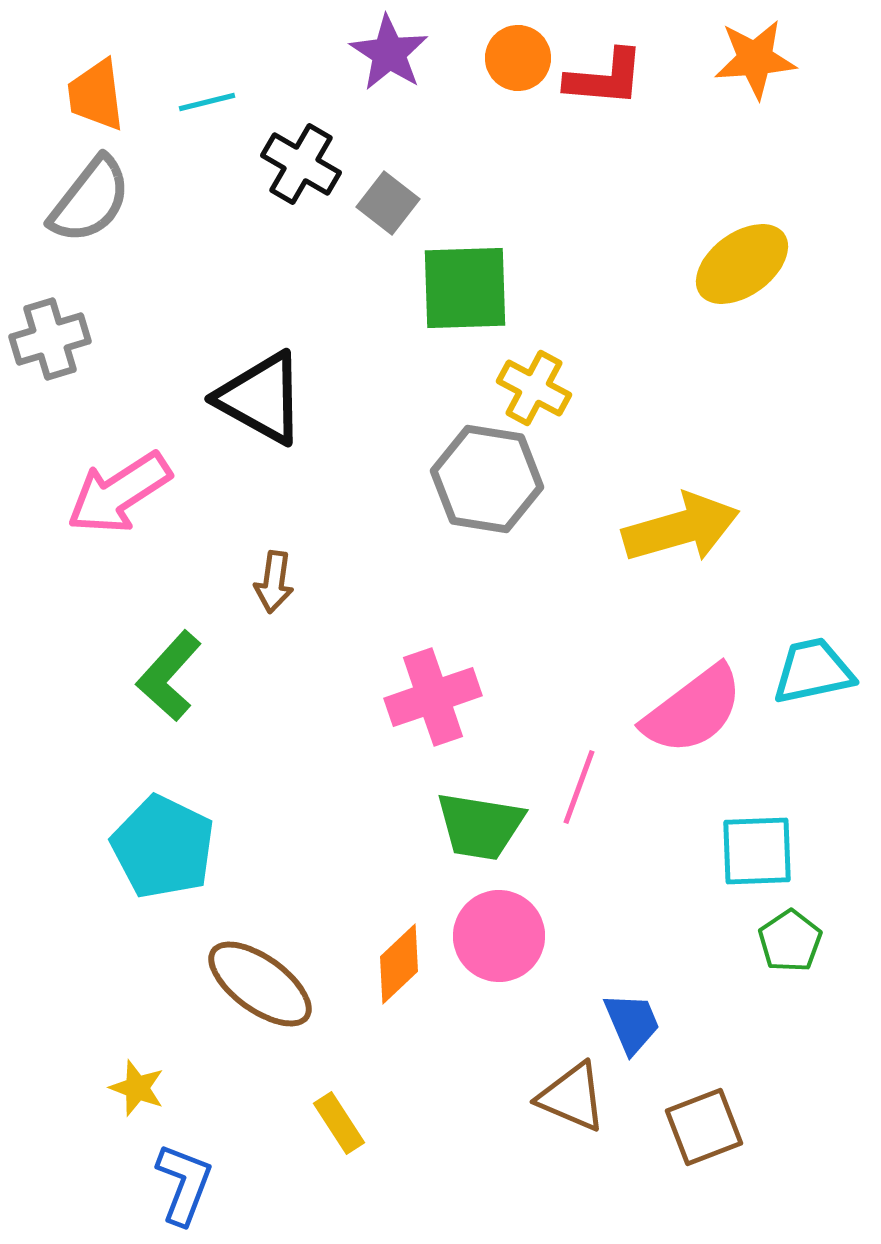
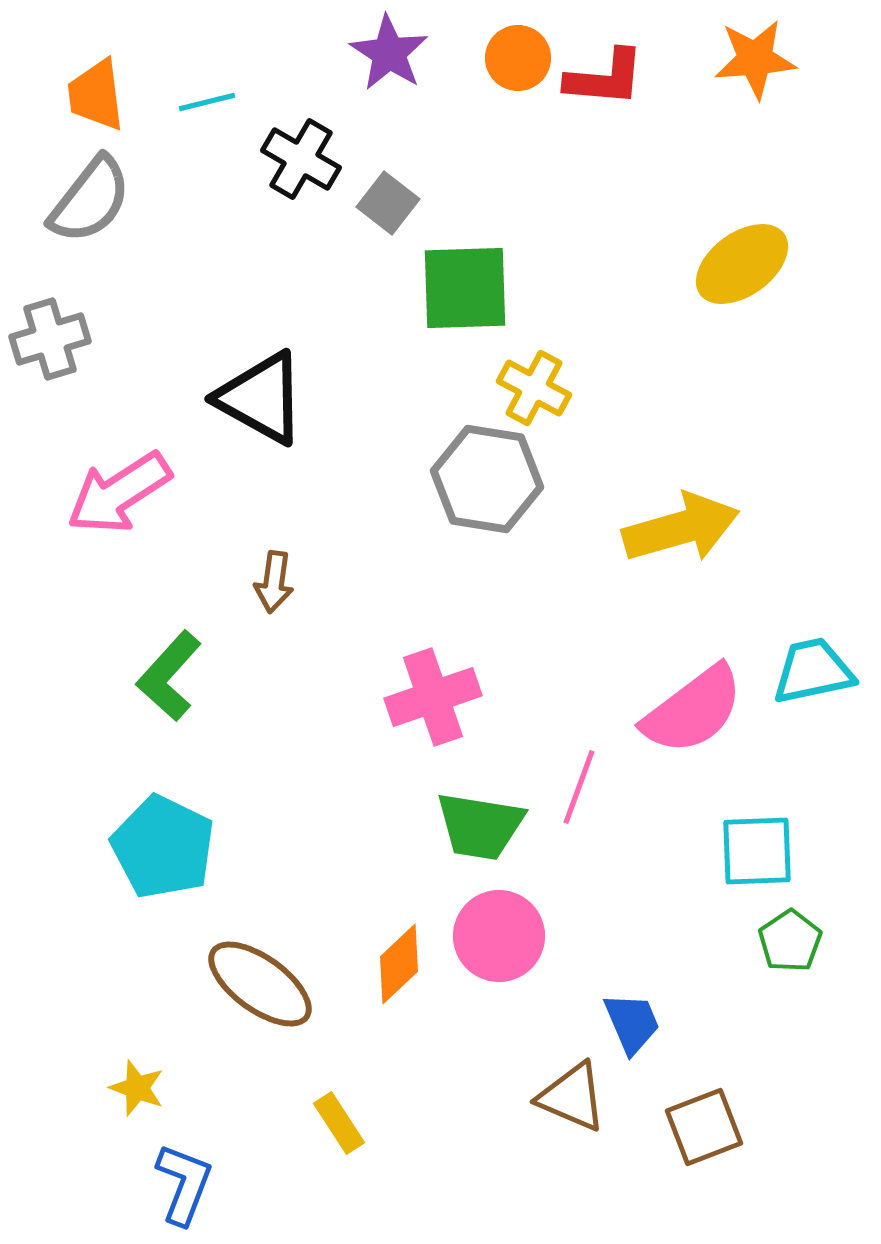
black cross: moved 5 px up
